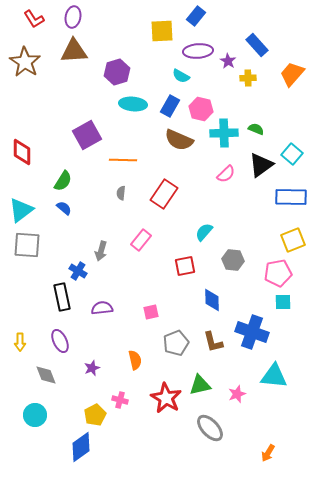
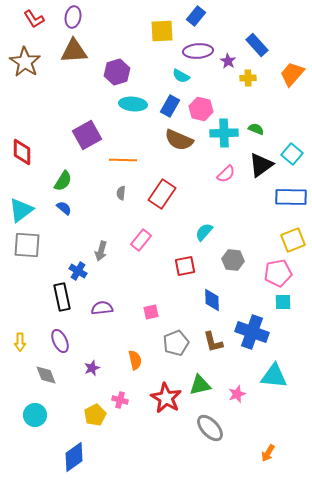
red rectangle at (164, 194): moved 2 px left
blue diamond at (81, 447): moved 7 px left, 10 px down
